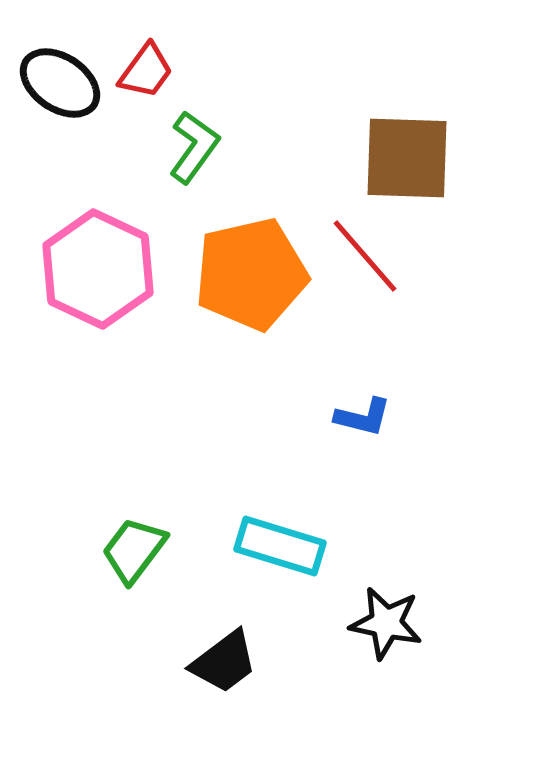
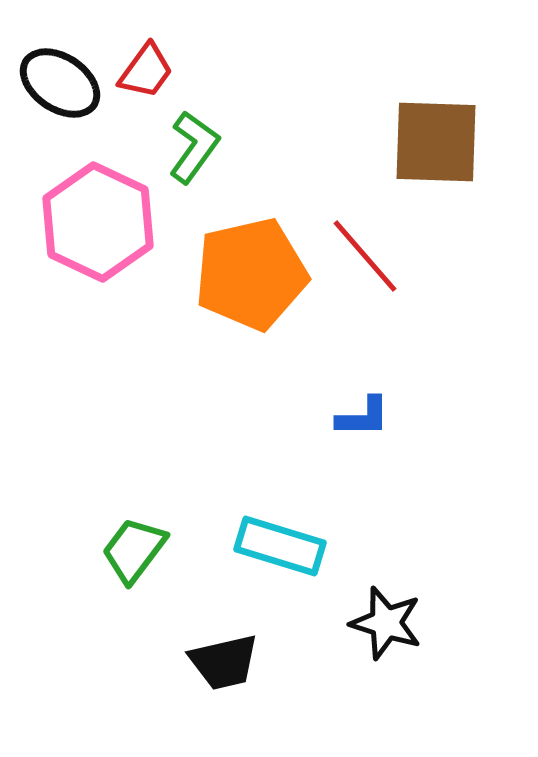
brown square: moved 29 px right, 16 px up
pink hexagon: moved 47 px up
blue L-shape: rotated 14 degrees counterclockwise
black star: rotated 6 degrees clockwise
black trapezoid: rotated 24 degrees clockwise
